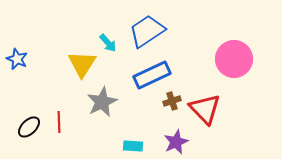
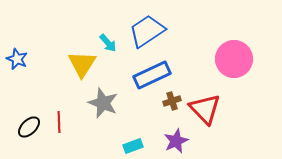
gray star: moved 1 px right, 1 px down; rotated 24 degrees counterclockwise
purple star: moved 1 px up
cyan rectangle: rotated 24 degrees counterclockwise
